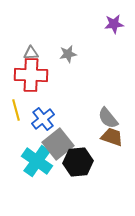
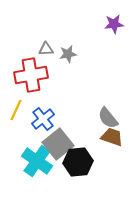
gray triangle: moved 15 px right, 4 px up
red cross: rotated 12 degrees counterclockwise
yellow line: rotated 40 degrees clockwise
